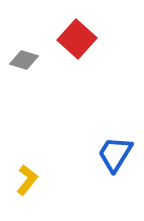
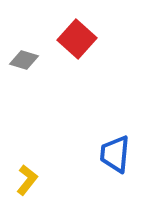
blue trapezoid: rotated 27 degrees counterclockwise
